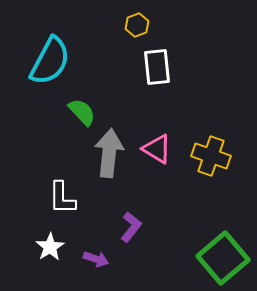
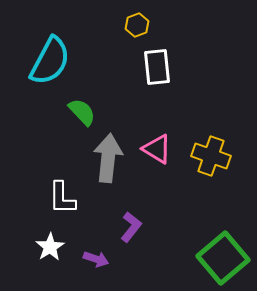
gray arrow: moved 1 px left, 5 px down
